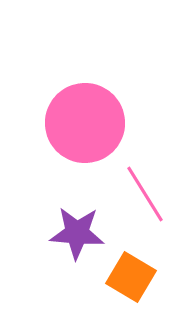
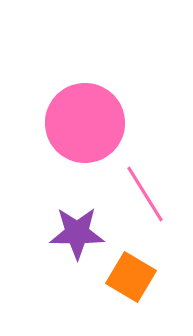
purple star: rotated 4 degrees counterclockwise
